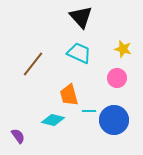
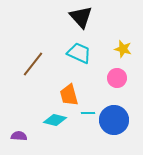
cyan line: moved 1 px left, 2 px down
cyan diamond: moved 2 px right
purple semicircle: moved 1 px right; rotated 49 degrees counterclockwise
